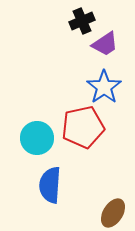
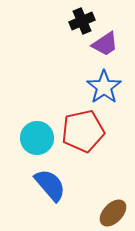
red pentagon: moved 4 px down
blue semicircle: rotated 135 degrees clockwise
brown ellipse: rotated 12 degrees clockwise
